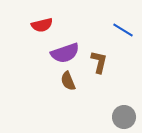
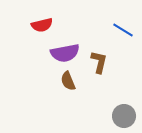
purple semicircle: rotated 8 degrees clockwise
gray circle: moved 1 px up
